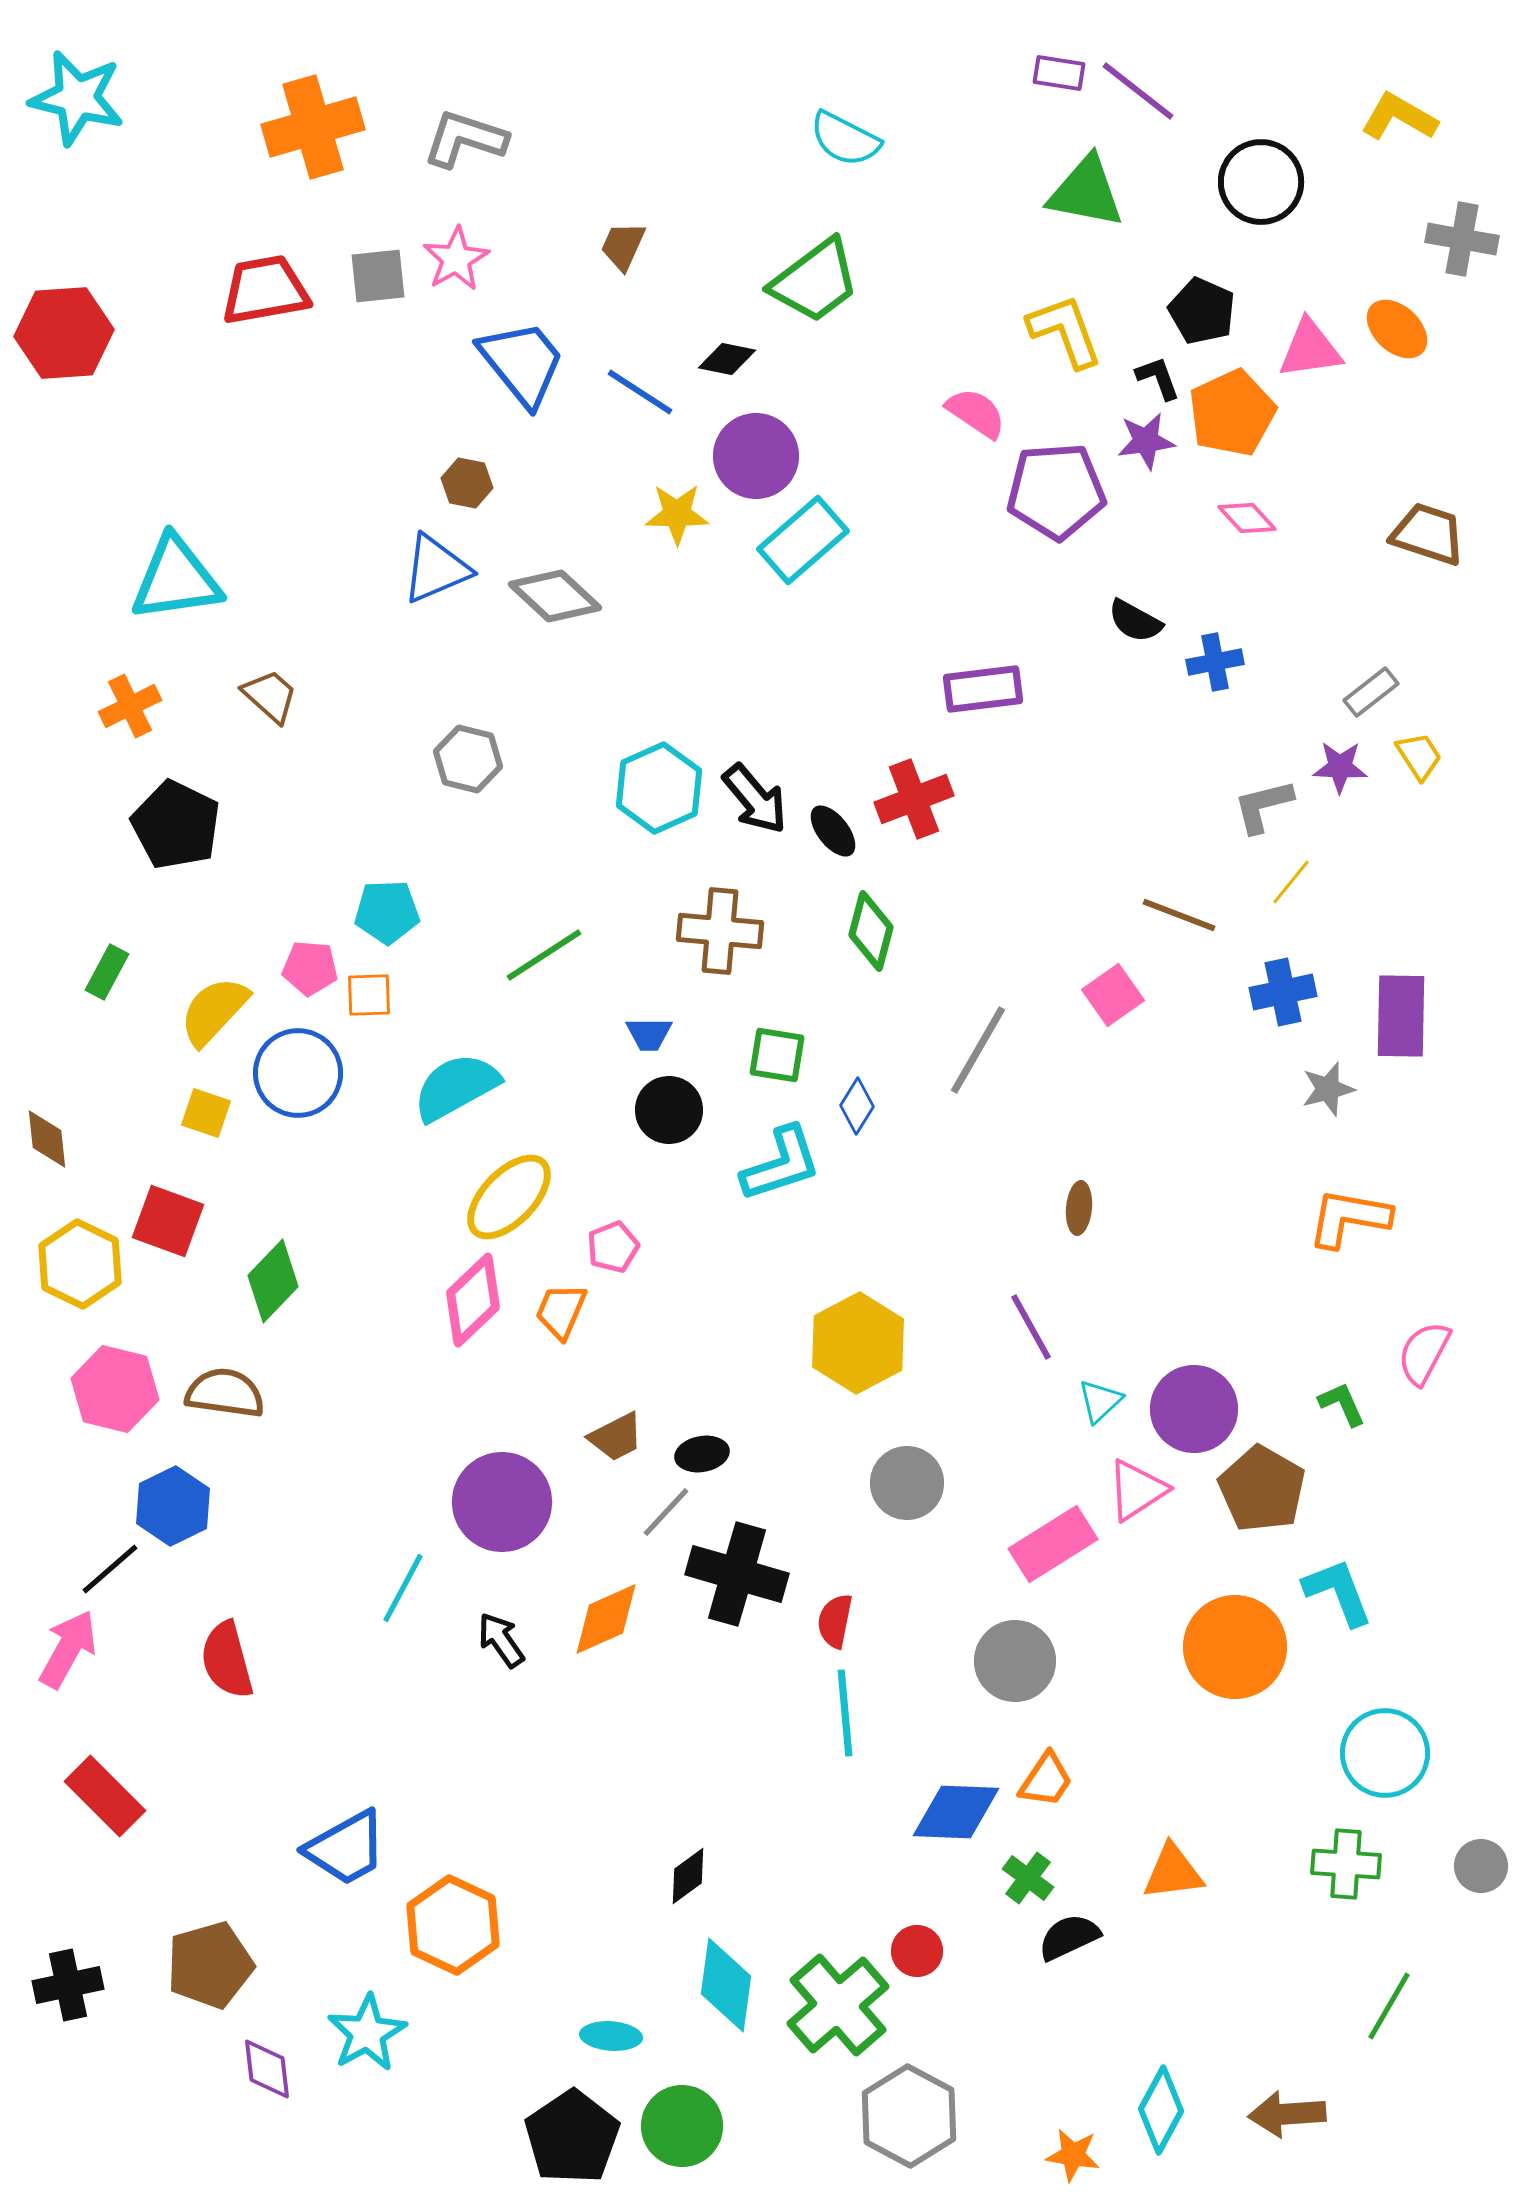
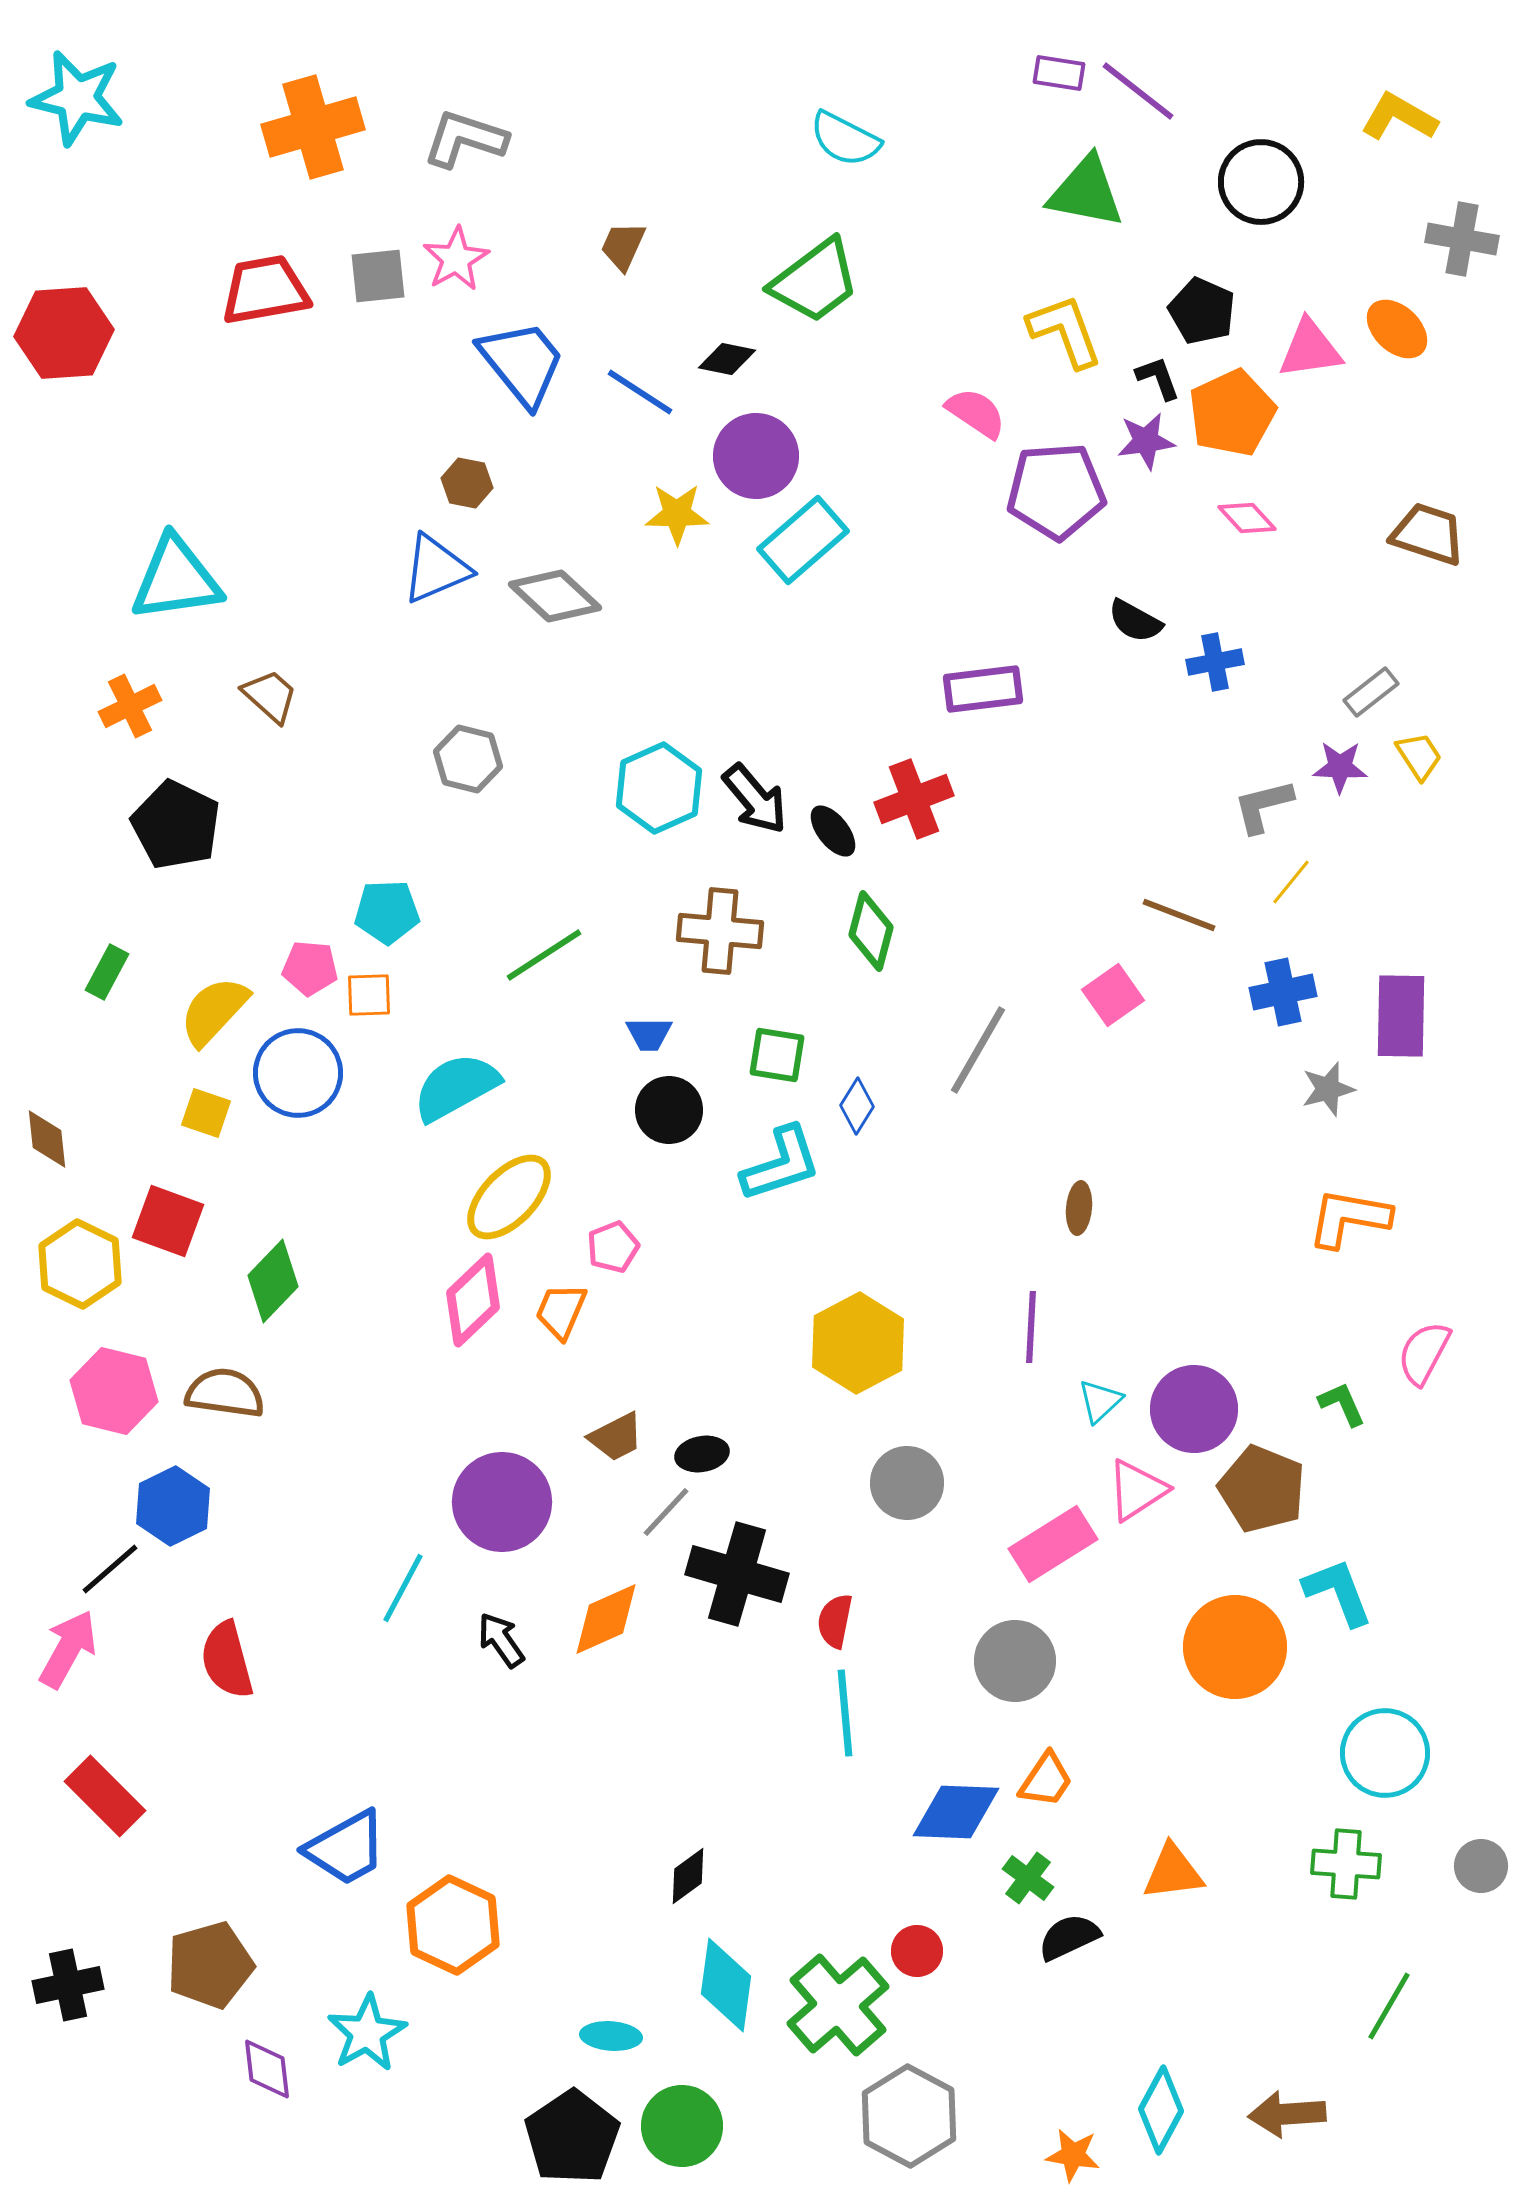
purple line at (1031, 1327): rotated 32 degrees clockwise
pink hexagon at (115, 1389): moved 1 px left, 2 px down
brown pentagon at (1262, 1489): rotated 8 degrees counterclockwise
